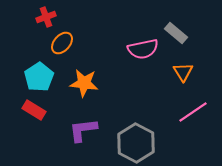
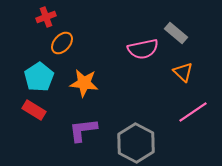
orange triangle: rotated 15 degrees counterclockwise
